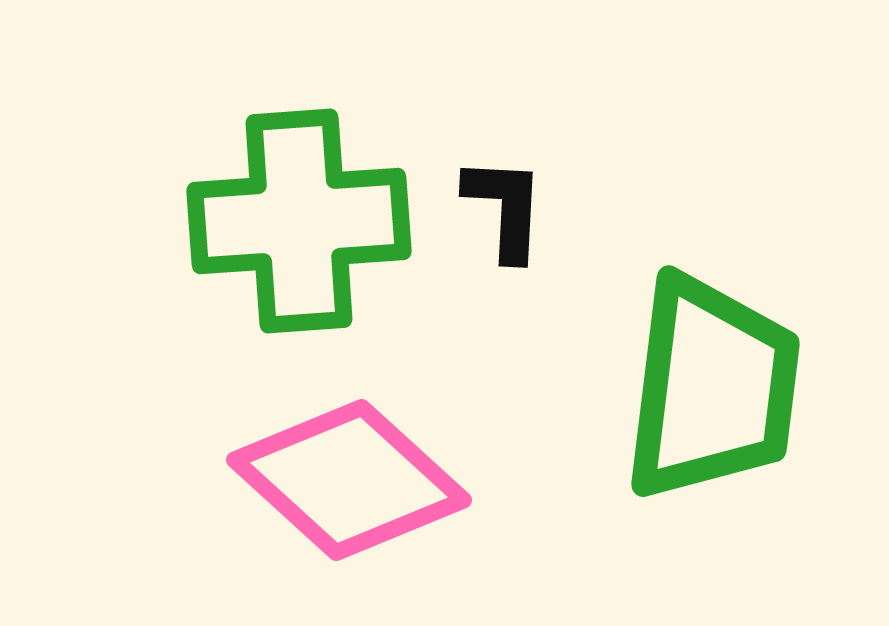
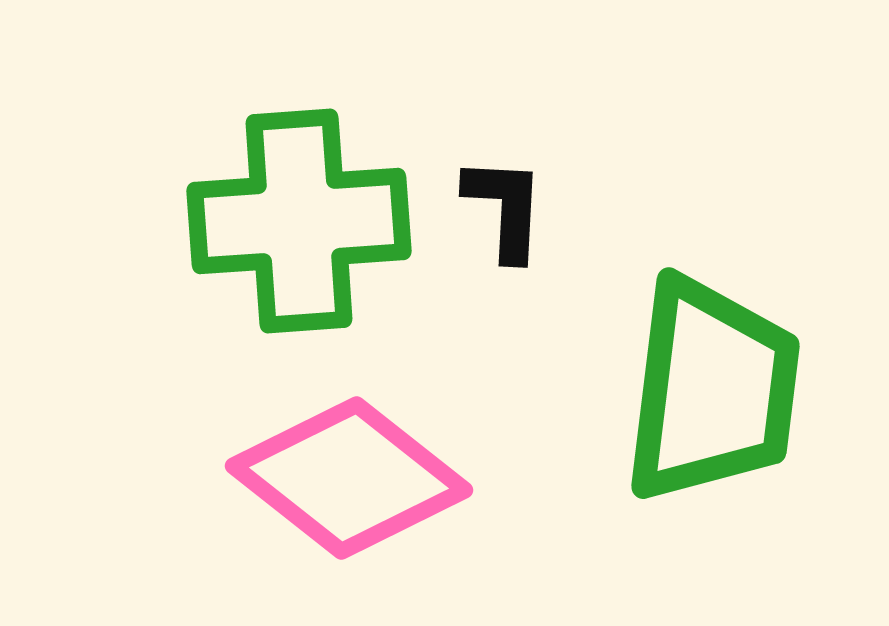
green trapezoid: moved 2 px down
pink diamond: moved 2 px up; rotated 4 degrees counterclockwise
